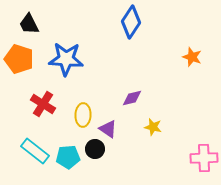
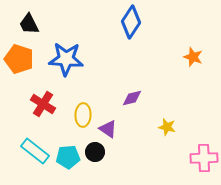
orange star: moved 1 px right
yellow star: moved 14 px right
black circle: moved 3 px down
